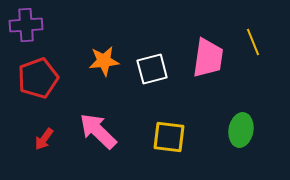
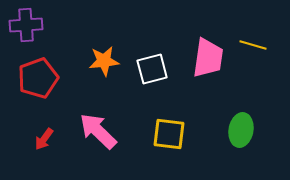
yellow line: moved 3 px down; rotated 52 degrees counterclockwise
yellow square: moved 3 px up
